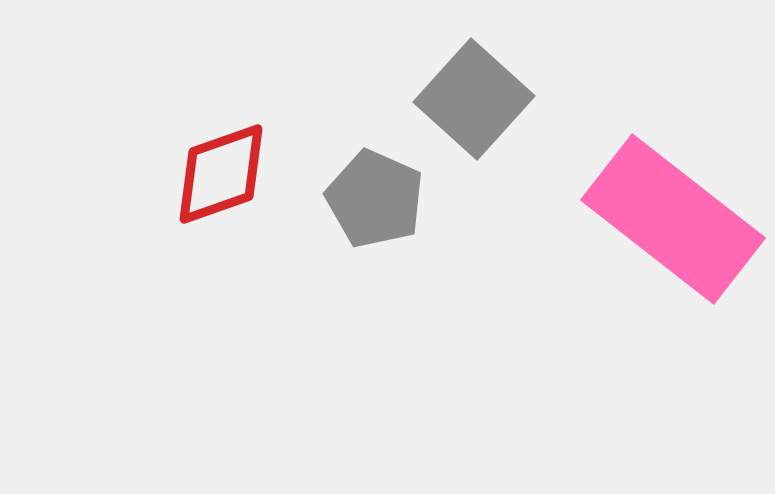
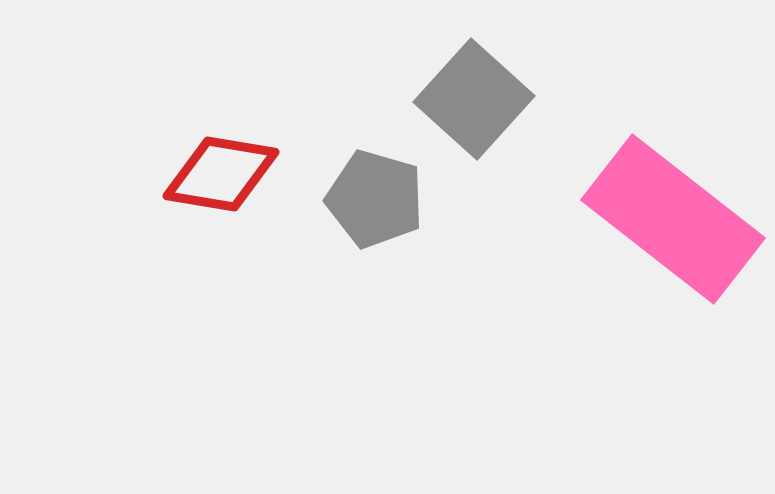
red diamond: rotated 29 degrees clockwise
gray pentagon: rotated 8 degrees counterclockwise
